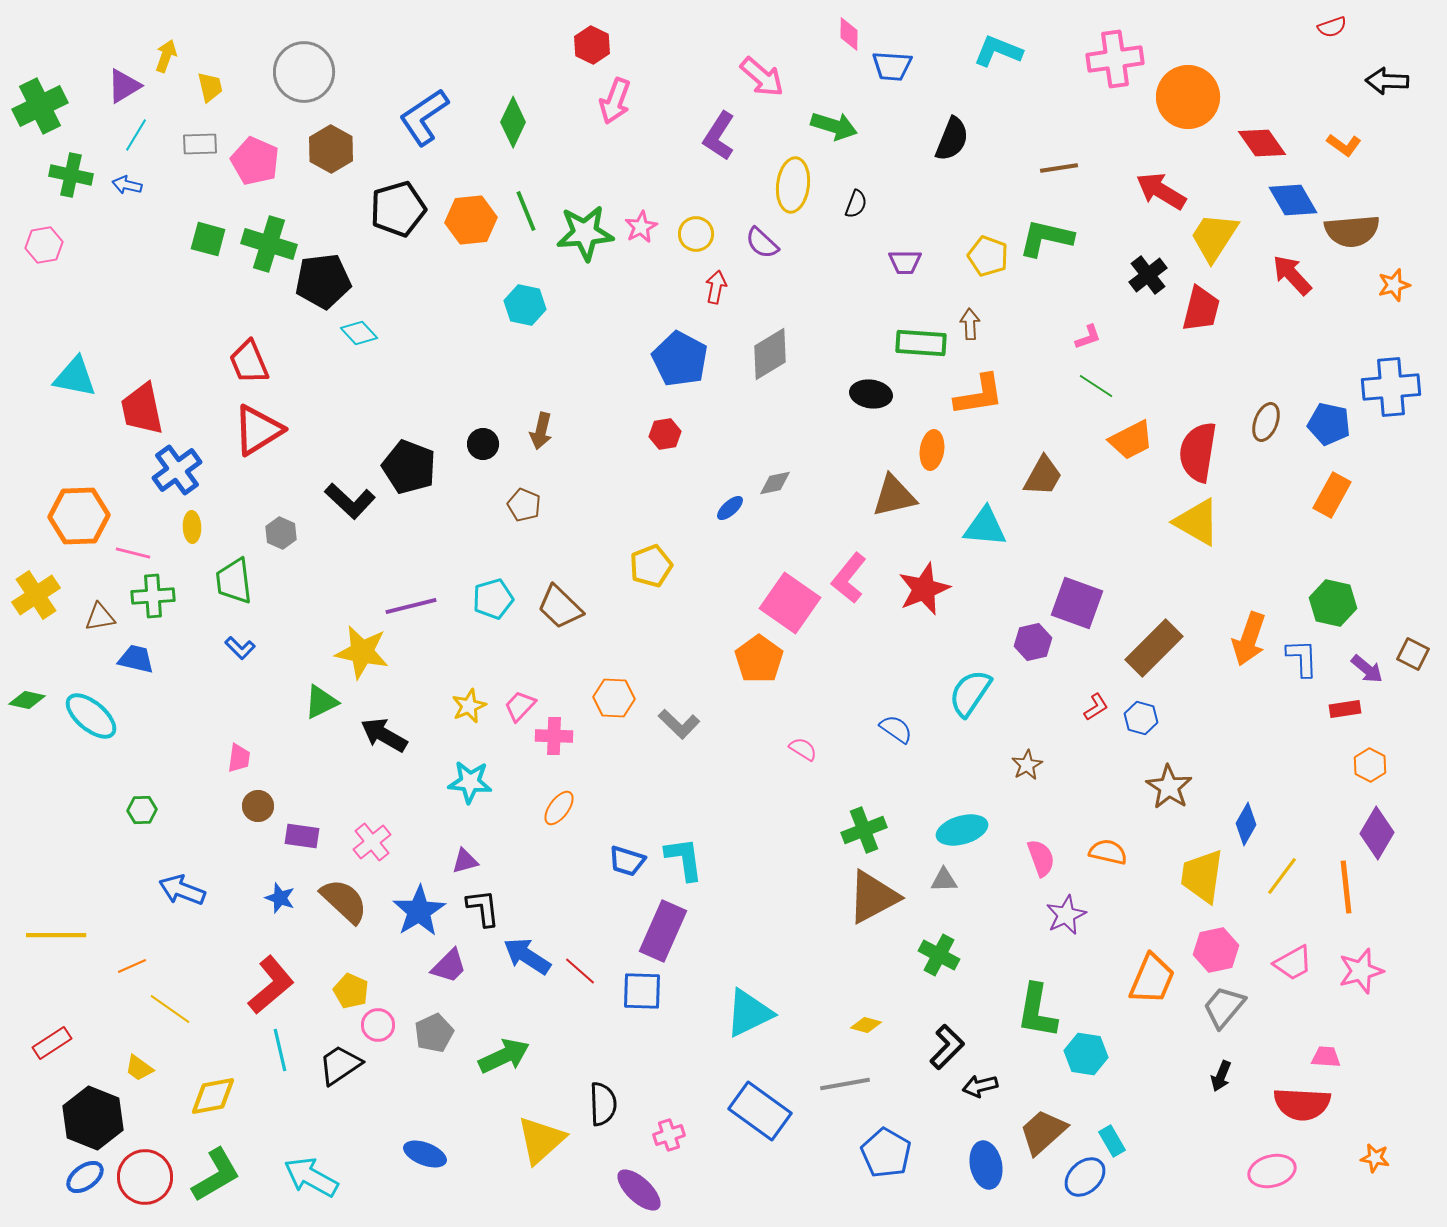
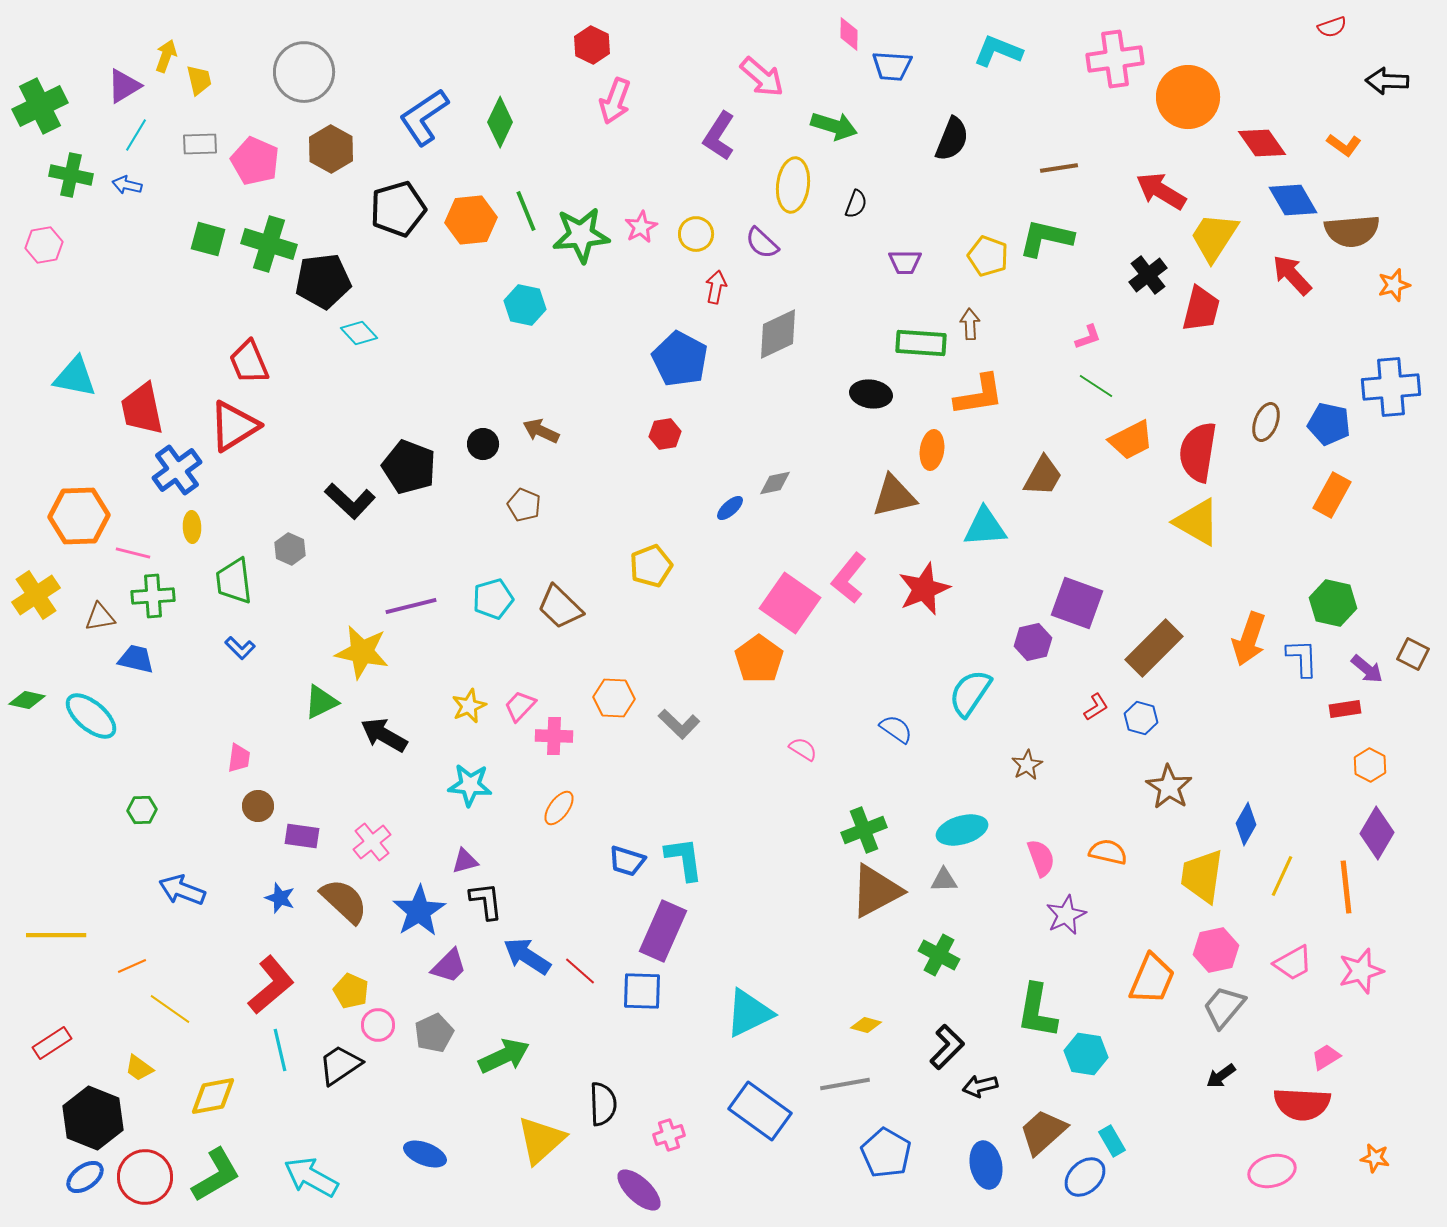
yellow trapezoid at (210, 87): moved 11 px left, 7 px up
green diamond at (513, 122): moved 13 px left
green star at (585, 233): moved 4 px left, 2 px down
gray diamond at (770, 354): moved 8 px right, 20 px up; rotated 6 degrees clockwise
red triangle at (258, 430): moved 24 px left, 4 px up
brown arrow at (541, 431): rotated 102 degrees clockwise
cyan triangle at (985, 527): rotated 9 degrees counterclockwise
gray hexagon at (281, 533): moved 9 px right, 16 px down
cyan star at (470, 782): moved 3 px down
yellow line at (1282, 876): rotated 12 degrees counterclockwise
brown triangle at (873, 897): moved 3 px right, 6 px up
black L-shape at (483, 908): moved 3 px right, 7 px up
pink trapezoid at (1326, 1057): rotated 36 degrees counterclockwise
black arrow at (1221, 1076): rotated 32 degrees clockwise
